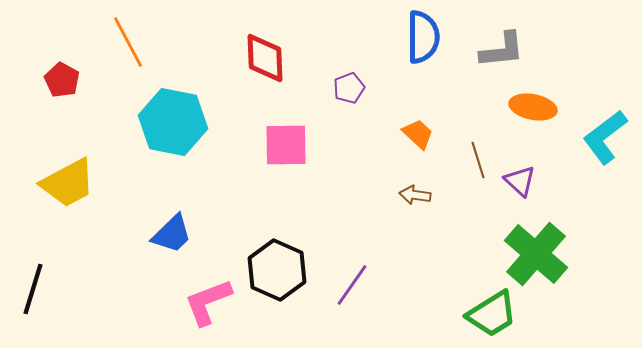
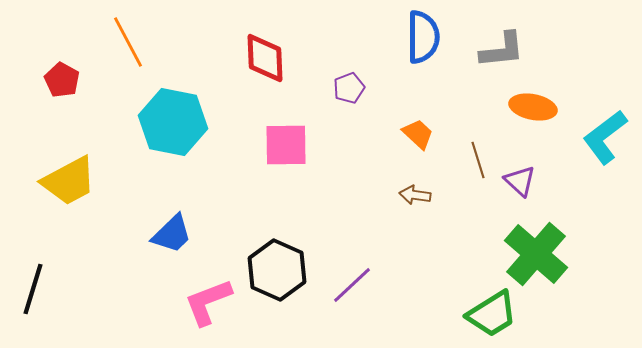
yellow trapezoid: moved 1 px right, 2 px up
purple line: rotated 12 degrees clockwise
